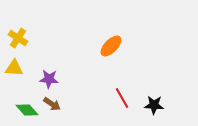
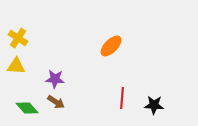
yellow triangle: moved 2 px right, 2 px up
purple star: moved 6 px right
red line: rotated 35 degrees clockwise
brown arrow: moved 4 px right, 2 px up
green diamond: moved 2 px up
